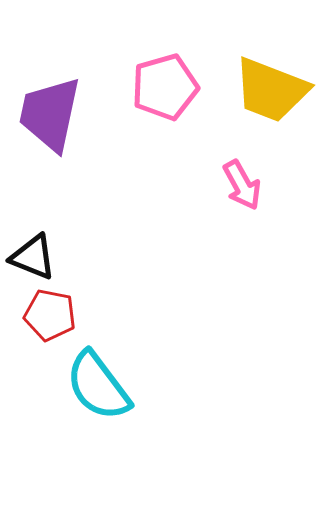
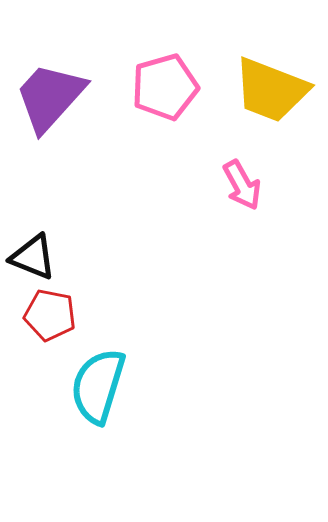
purple trapezoid: moved 17 px up; rotated 30 degrees clockwise
cyan semicircle: rotated 54 degrees clockwise
